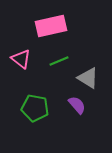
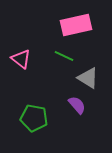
pink rectangle: moved 25 px right, 1 px up
green line: moved 5 px right, 5 px up; rotated 48 degrees clockwise
green pentagon: moved 1 px left, 10 px down
